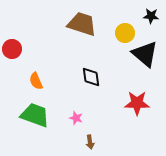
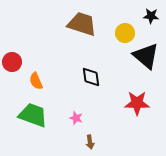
red circle: moved 13 px down
black triangle: moved 1 px right, 2 px down
green trapezoid: moved 2 px left
